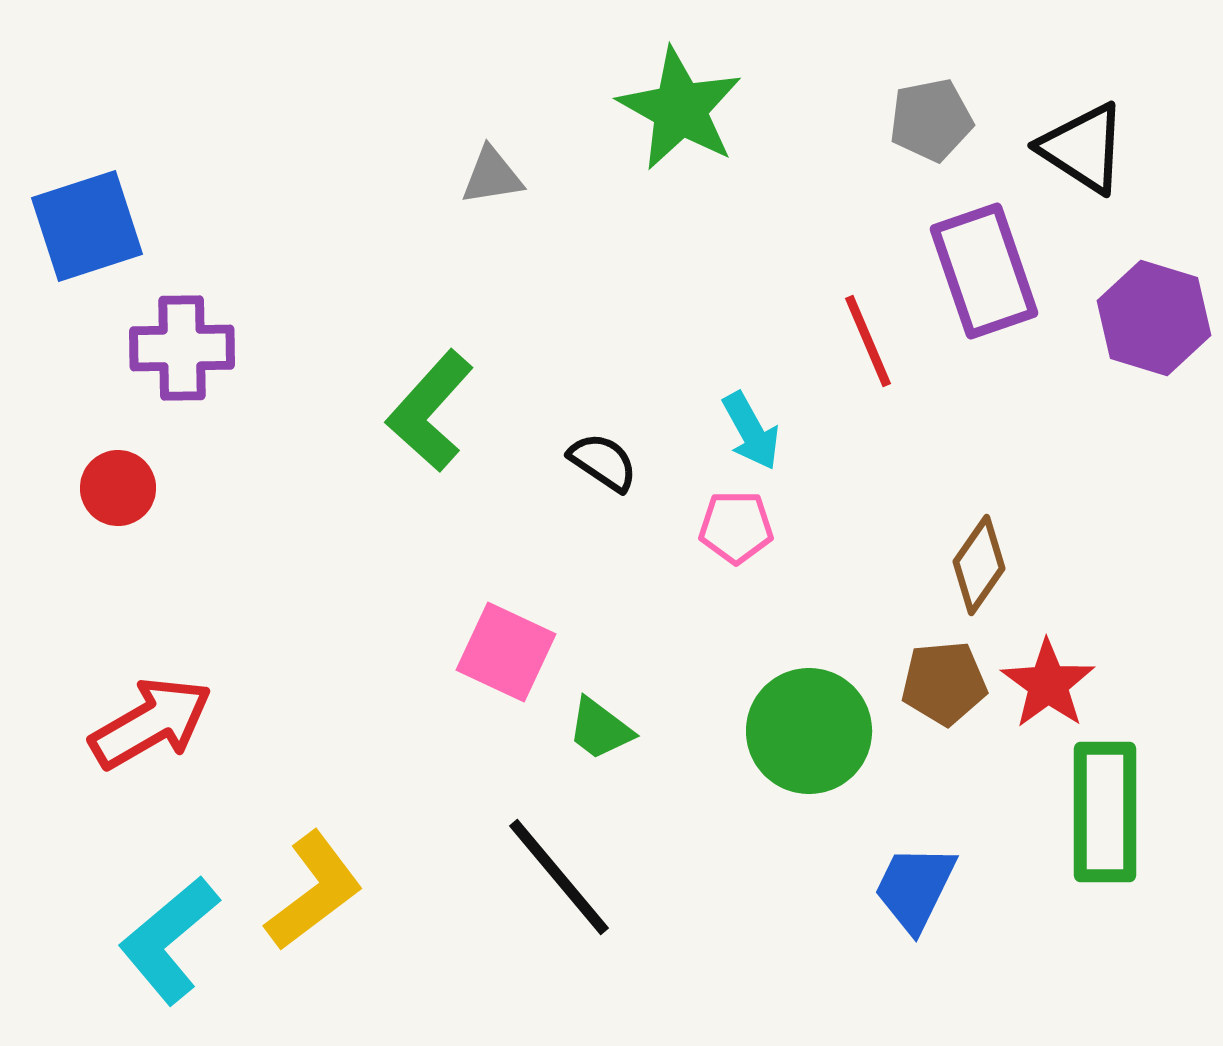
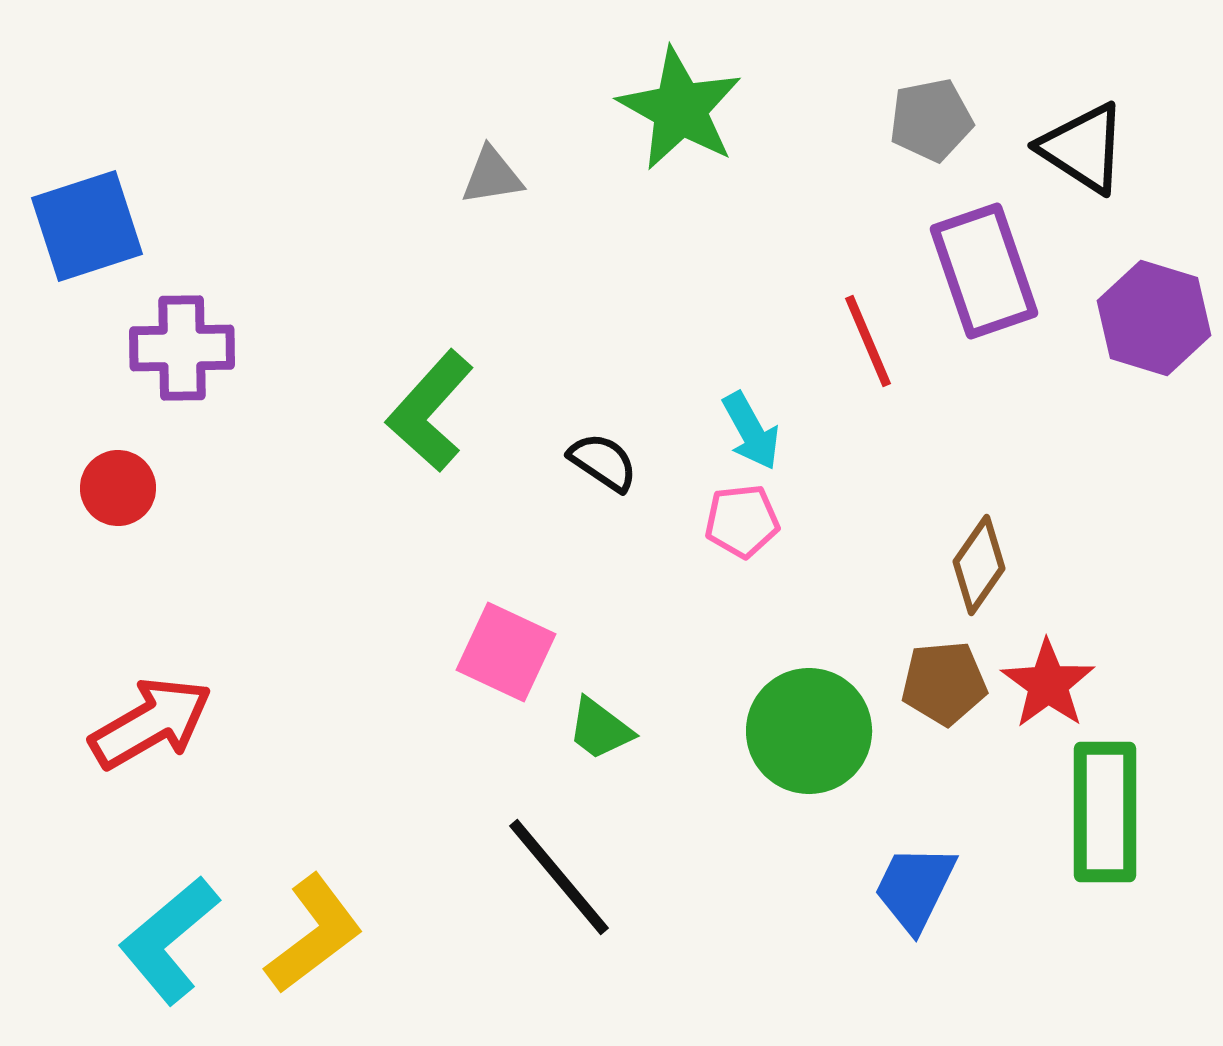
pink pentagon: moved 6 px right, 6 px up; rotated 6 degrees counterclockwise
yellow L-shape: moved 43 px down
